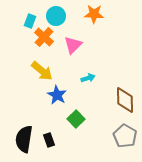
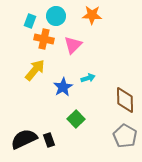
orange star: moved 2 px left, 1 px down
orange cross: moved 2 px down; rotated 30 degrees counterclockwise
yellow arrow: moved 7 px left, 1 px up; rotated 90 degrees counterclockwise
blue star: moved 6 px right, 8 px up; rotated 12 degrees clockwise
black semicircle: rotated 56 degrees clockwise
